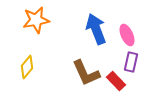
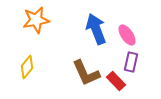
pink ellipse: rotated 10 degrees counterclockwise
